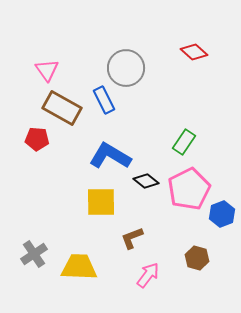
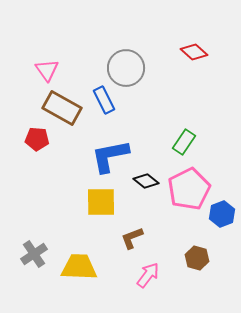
blue L-shape: rotated 42 degrees counterclockwise
